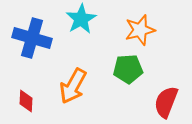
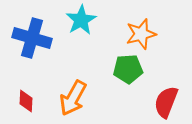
cyan star: moved 1 px down
orange star: moved 1 px right, 4 px down
orange arrow: moved 12 px down
